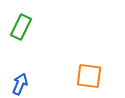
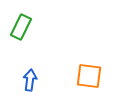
blue arrow: moved 10 px right, 4 px up; rotated 15 degrees counterclockwise
